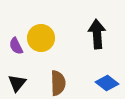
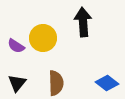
black arrow: moved 14 px left, 12 px up
yellow circle: moved 2 px right
purple semicircle: rotated 30 degrees counterclockwise
brown semicircle: moved 2 px left
